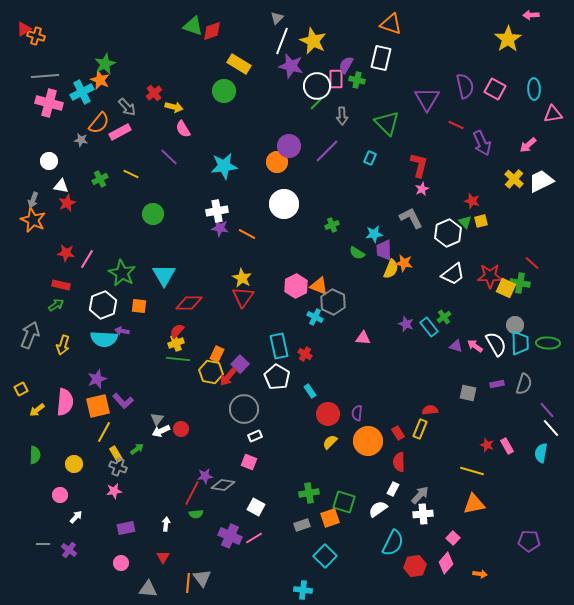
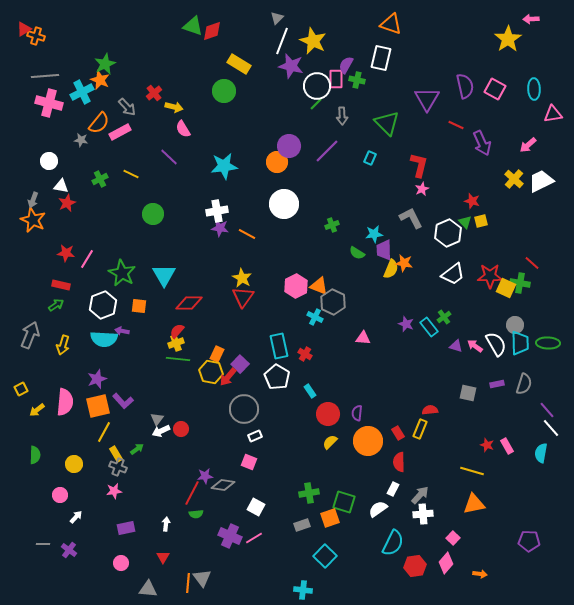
pink arrow at (531, 15): moved 4 px down
